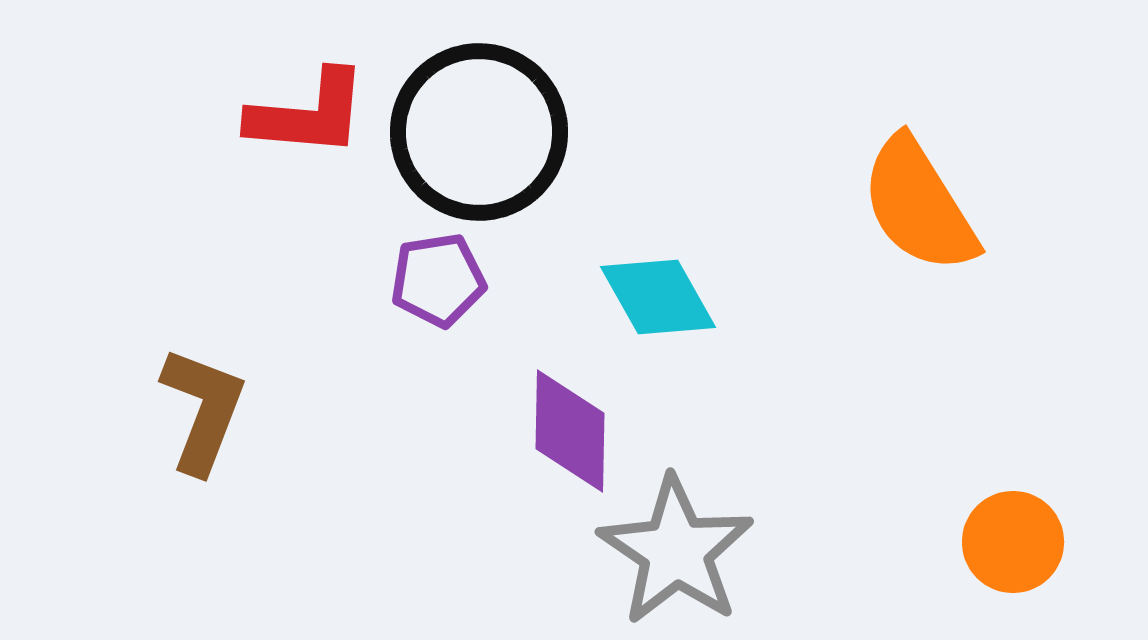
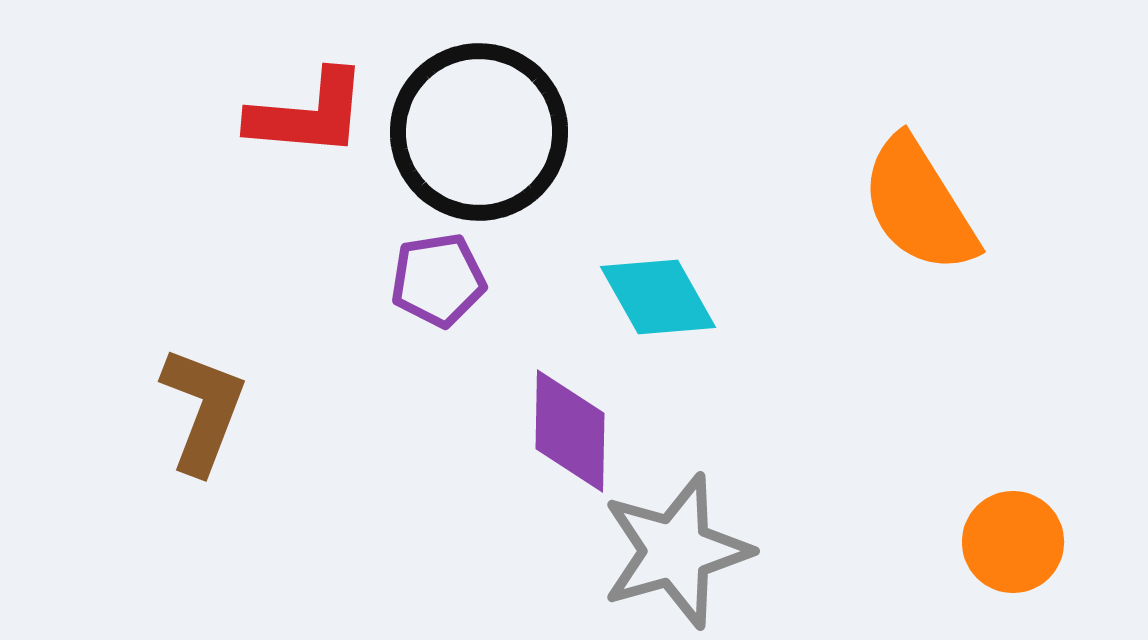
gray star: rotated 22 degrees clockwise
